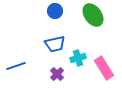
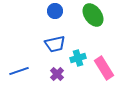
blue line: moved 3 px right, 5 px down
